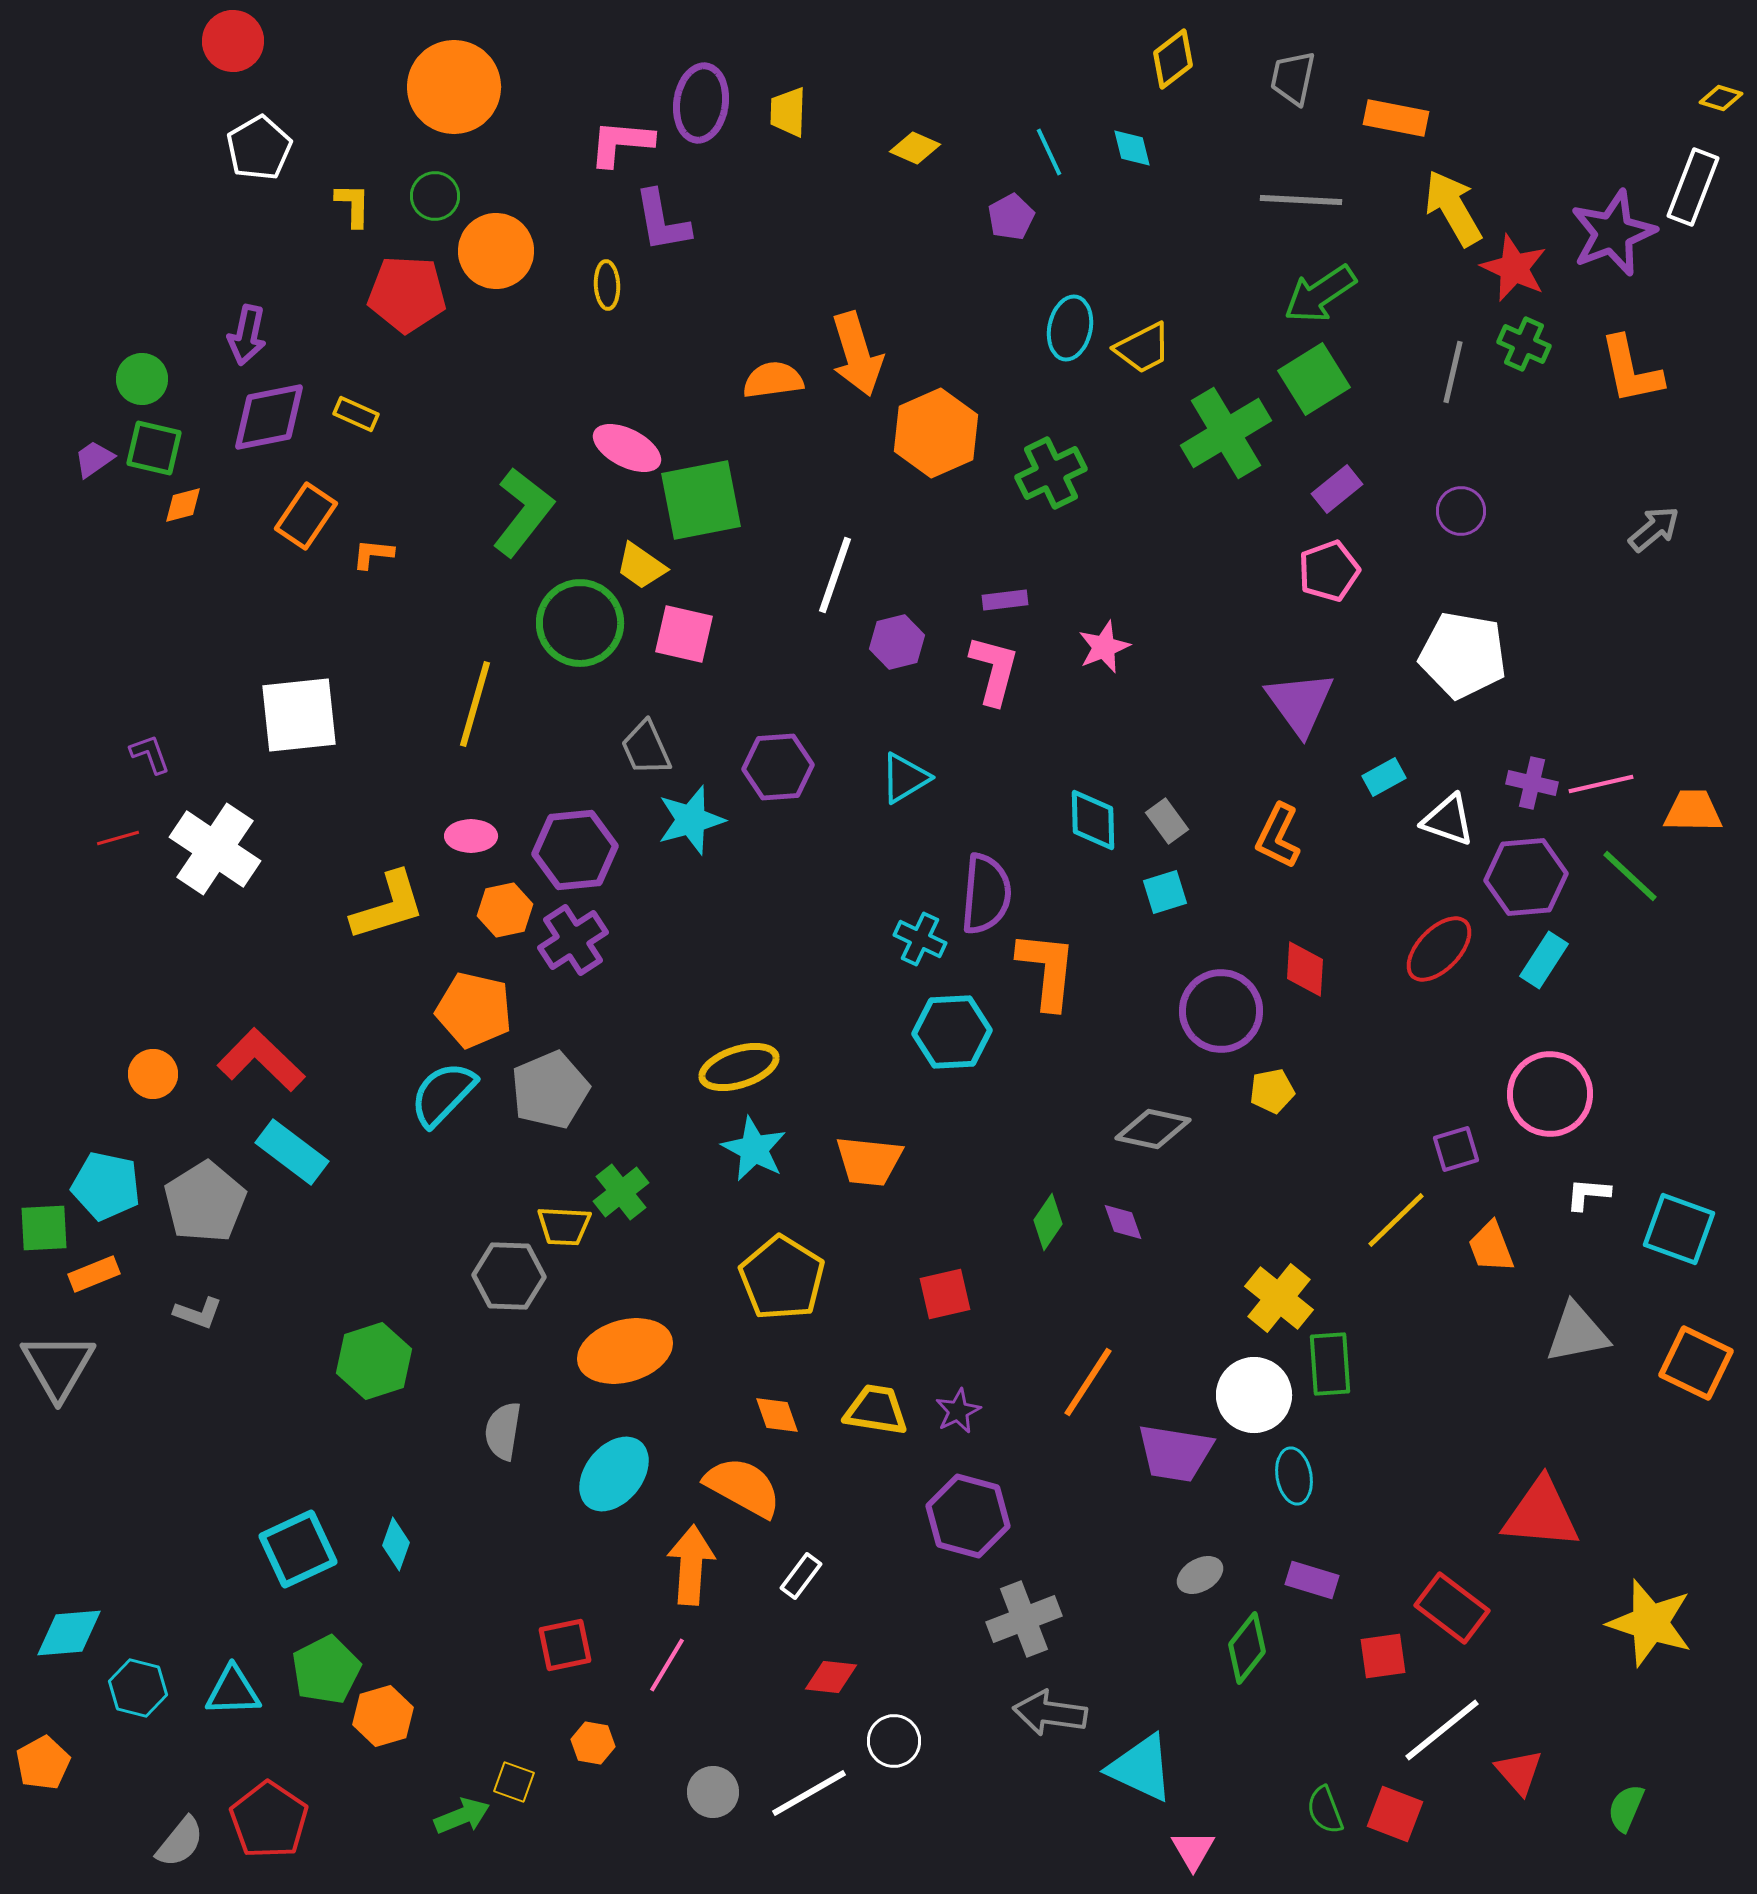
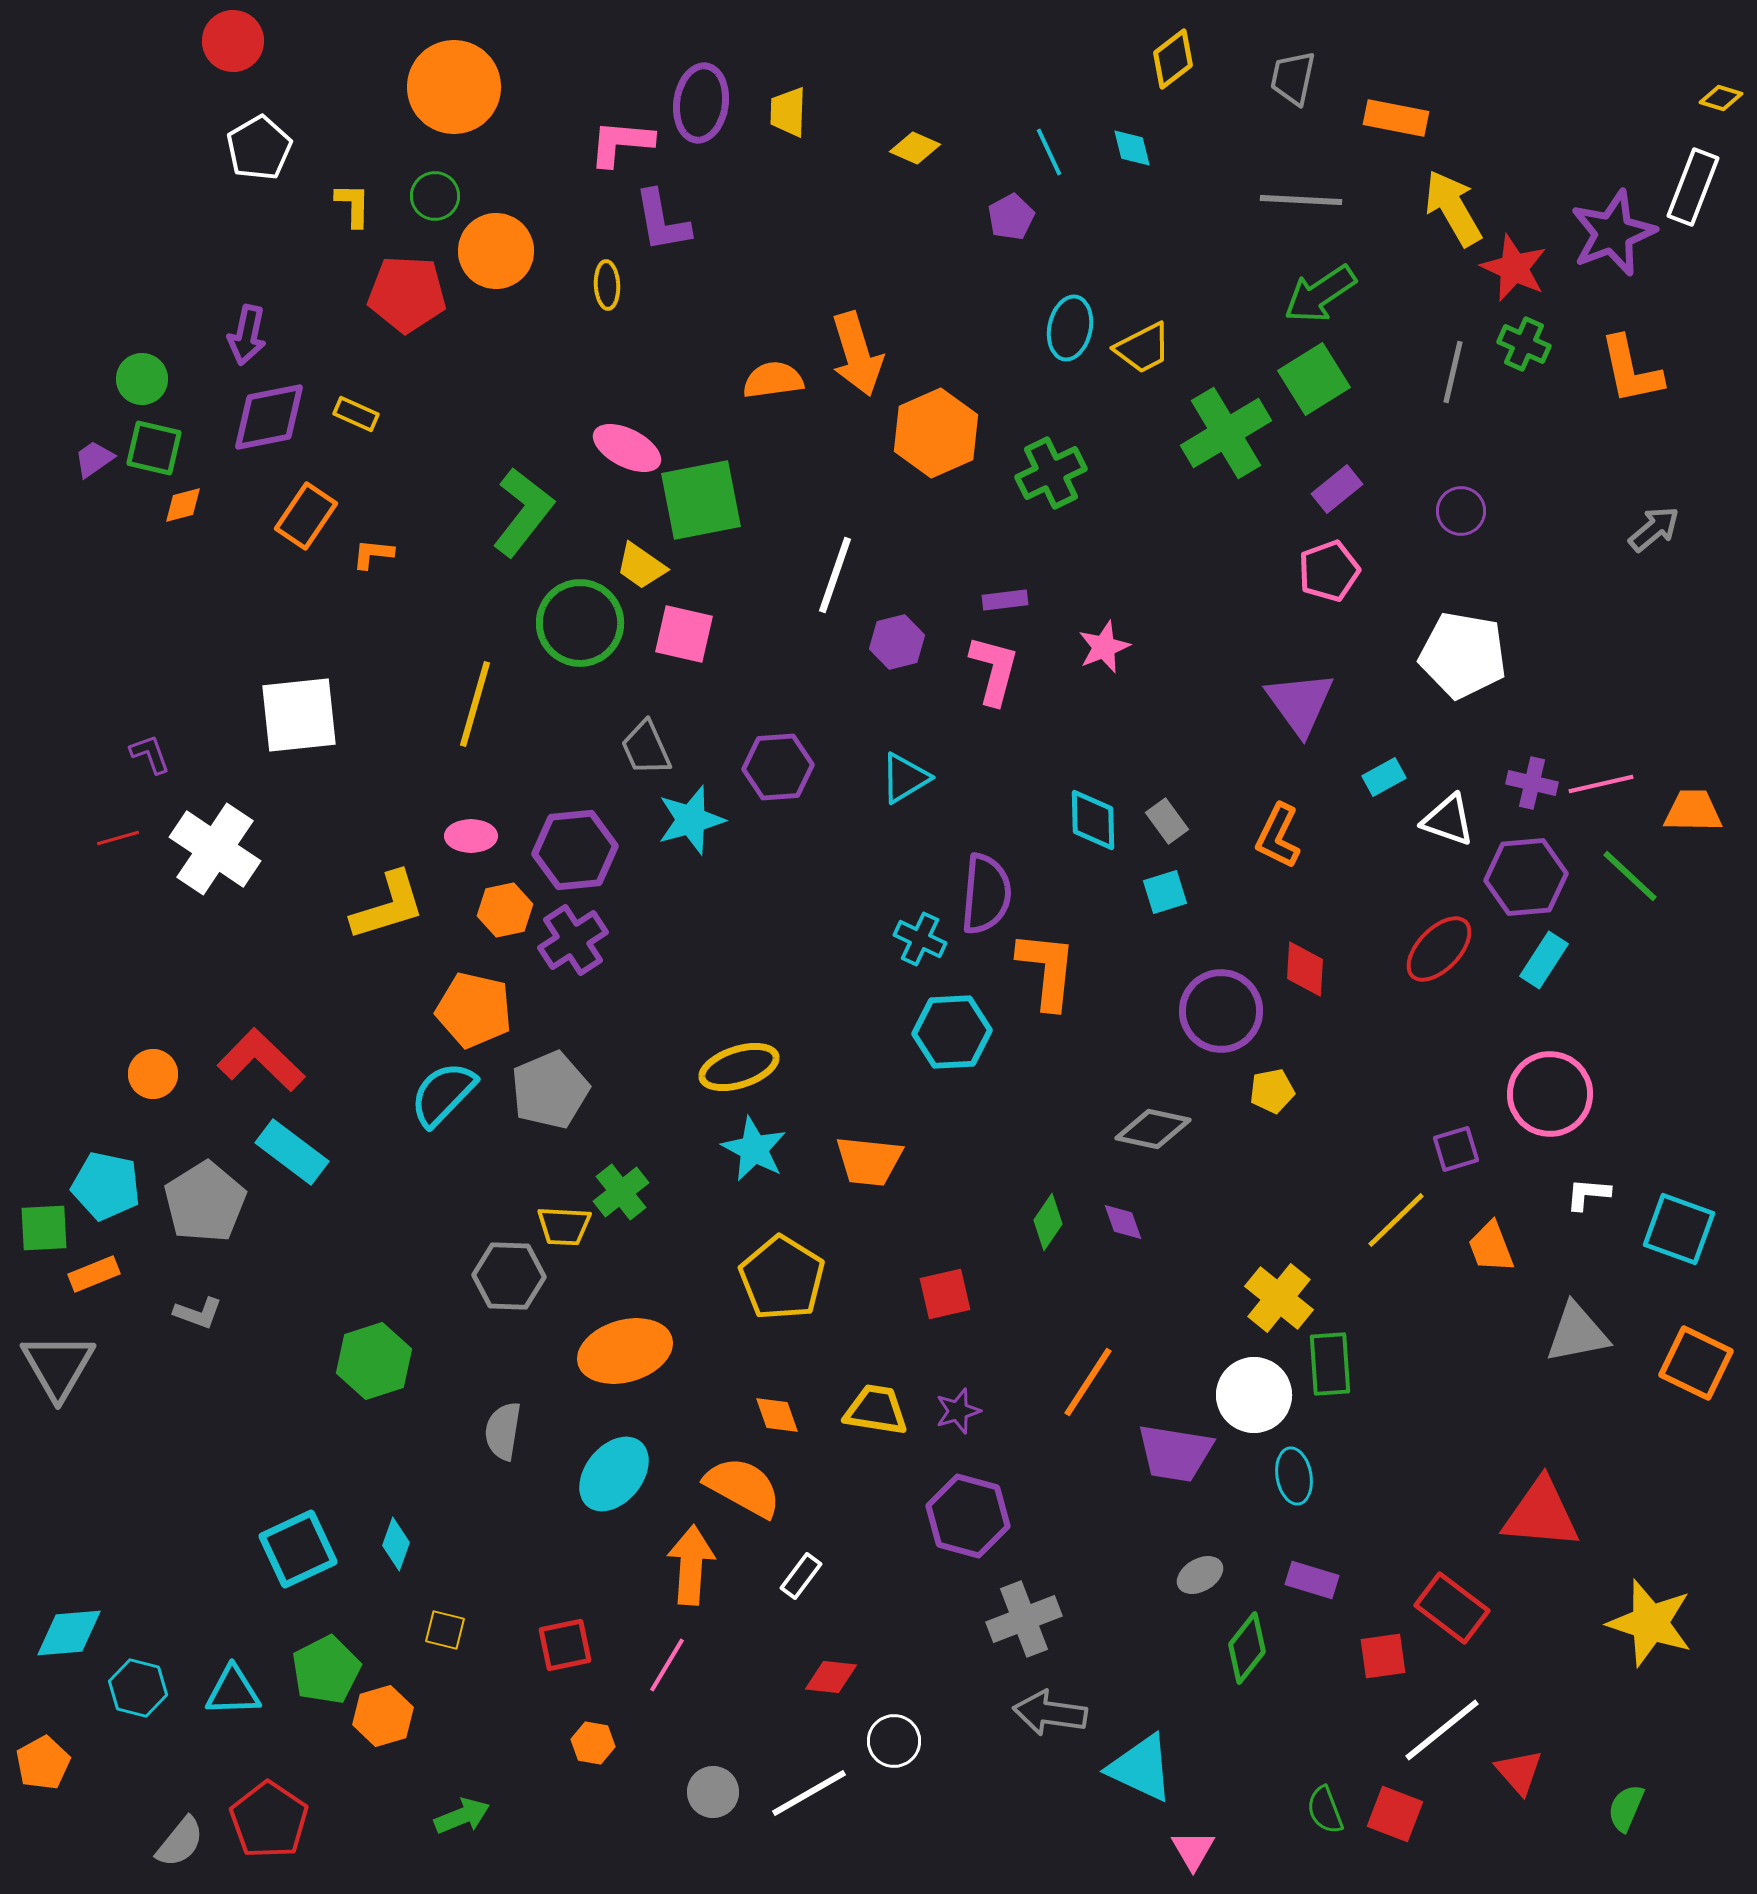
purple star at (958, 1411): rotated 9 degrees clockwise
yellow square at (514, 1782): moved 69 px left, 152 px up; rotated 6 degrees counterclockwise
